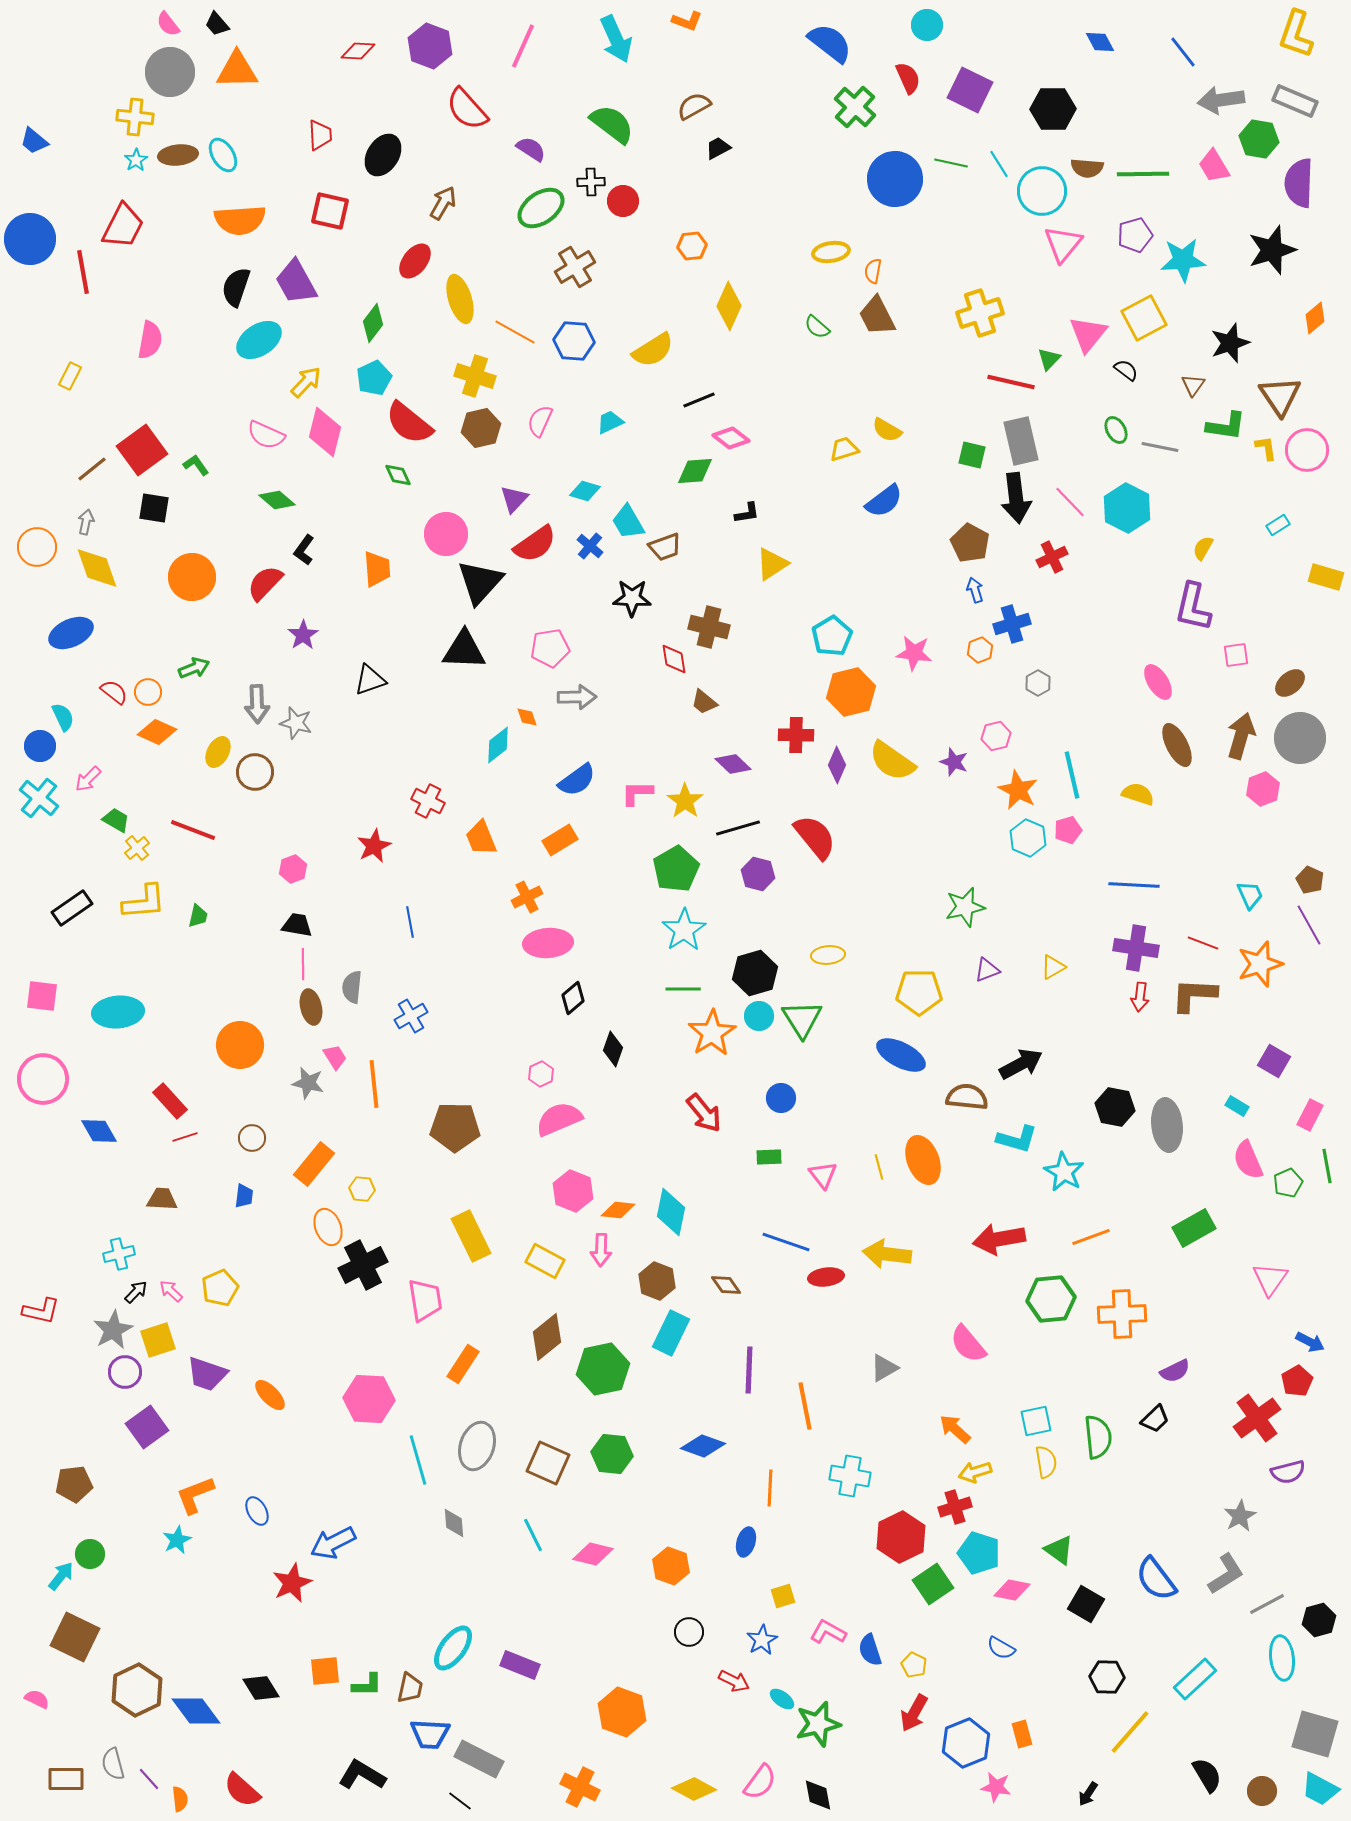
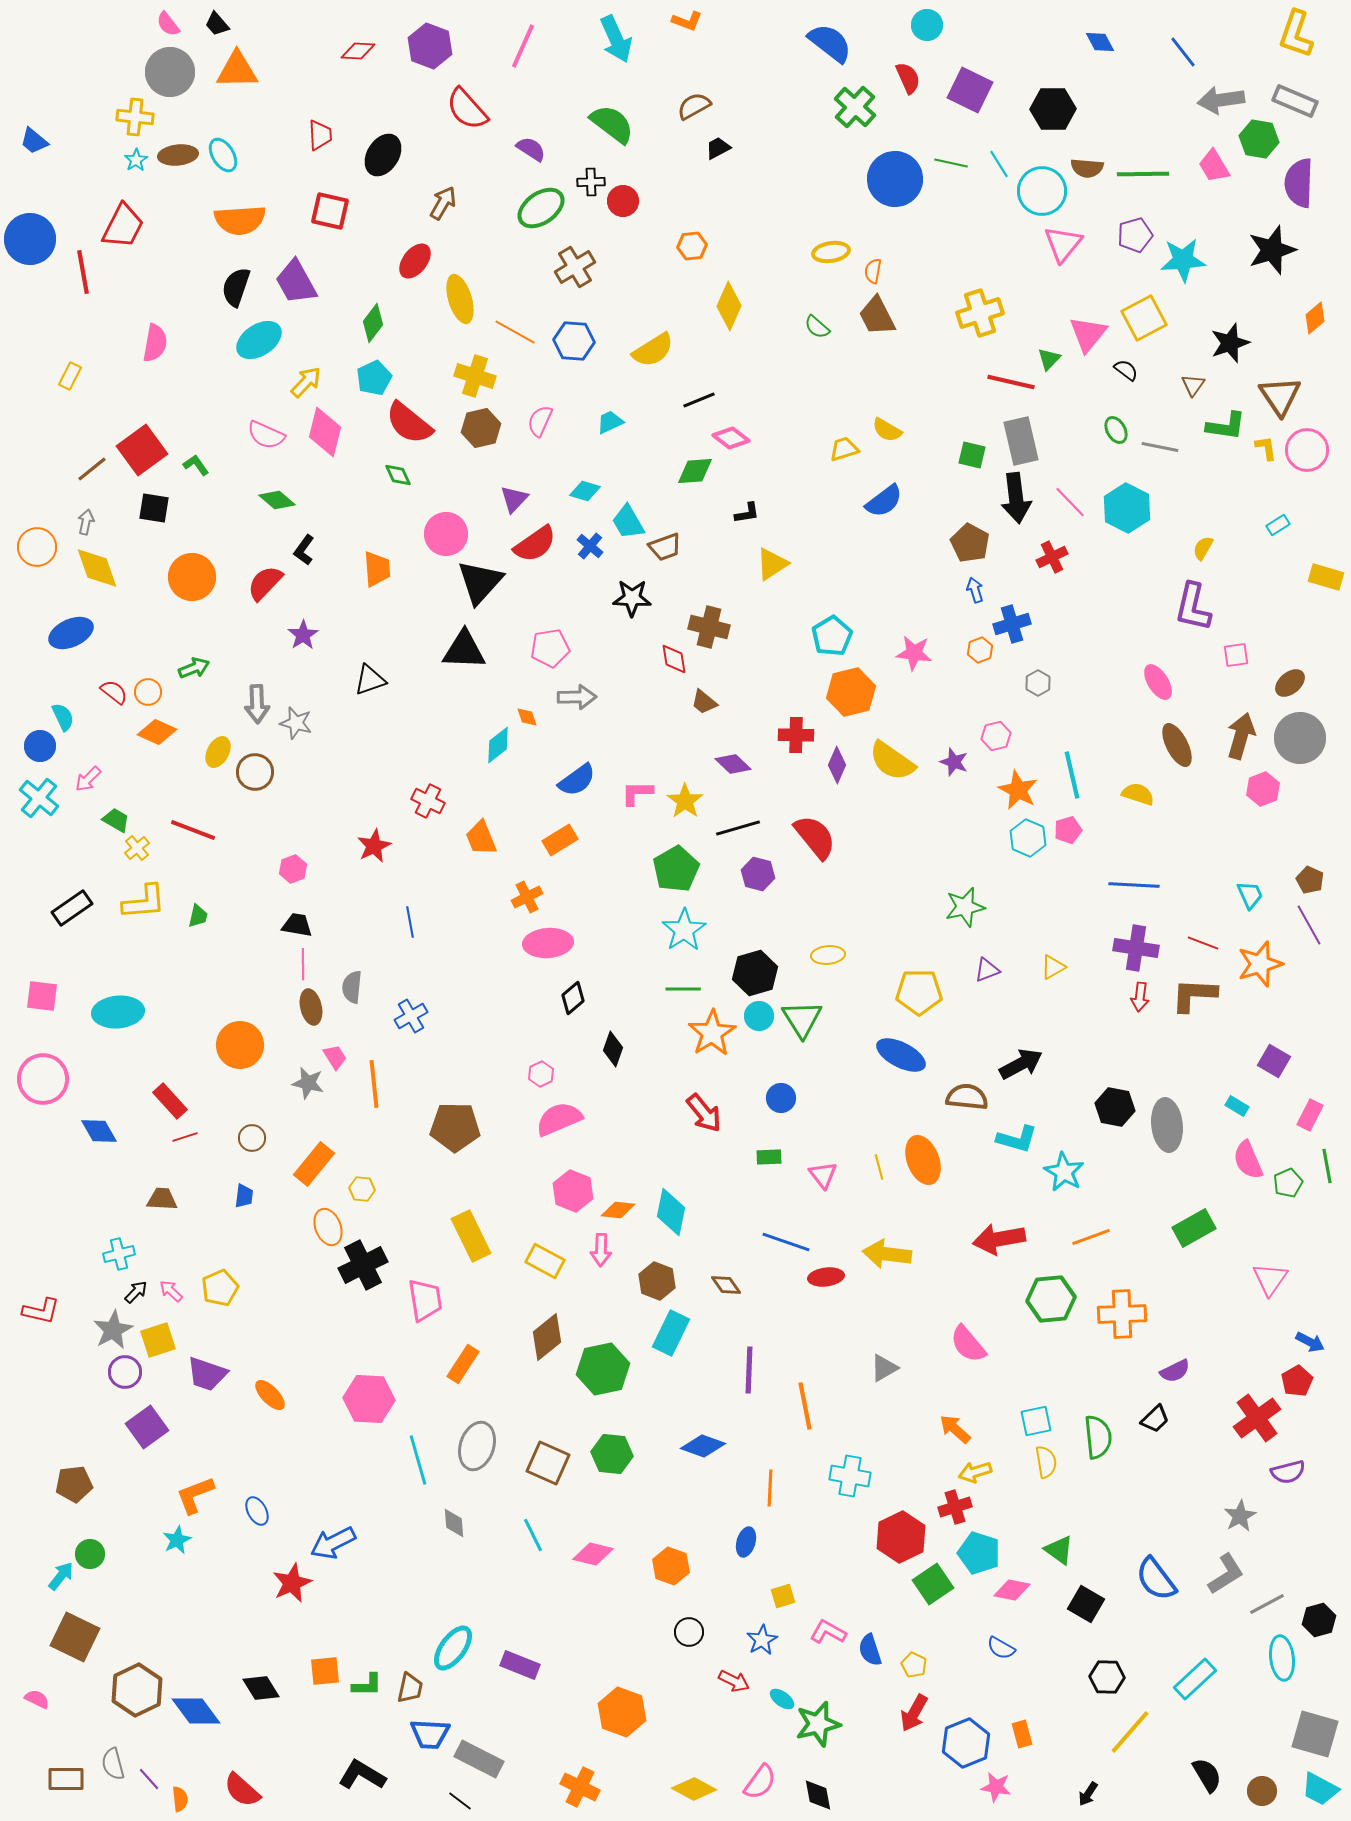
pink semicircle at (150, 340): moved 5 px right, 3 px down
